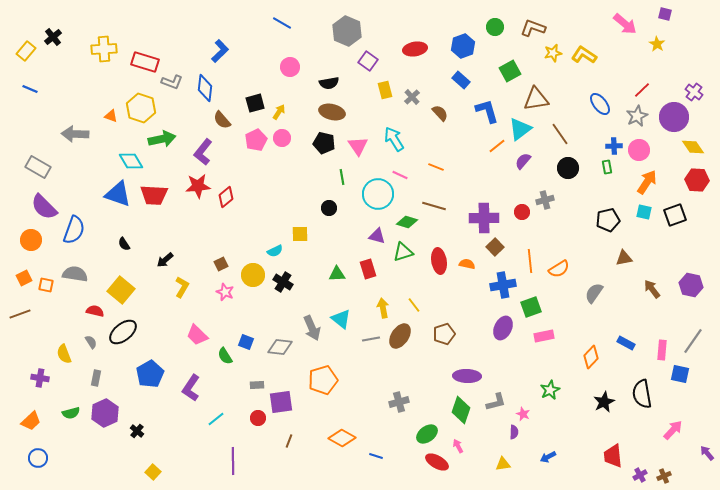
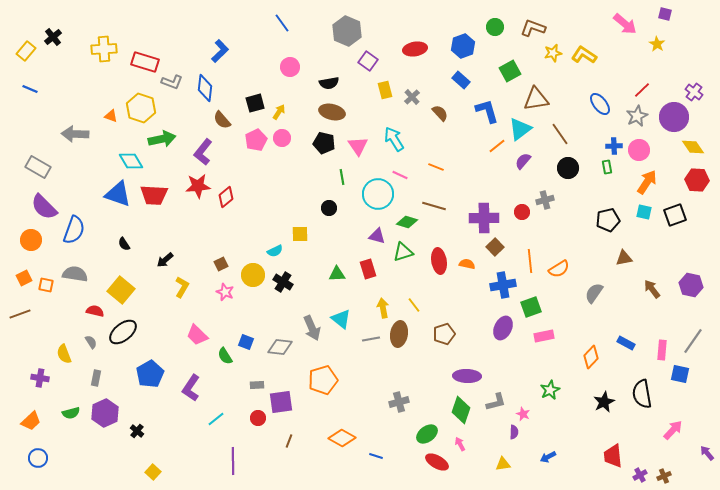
blue line at (282, 23): rotated 24 degrees clockwise
brown ellipse at (400, 336): moved 1 px left, 2 px up; rotated 25 degrees counterclockwise
pink arrow at (458, 446): moved 2 px right, 2 px up
